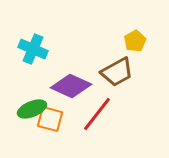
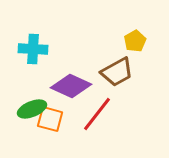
cyan cross: rotated 20 degrees counterclockwise
